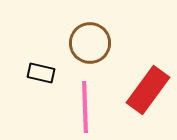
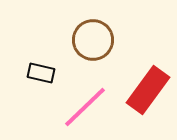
brown circle: moved 3 px right, 3 px up
pink line: rotated 48 degrees clockwise
